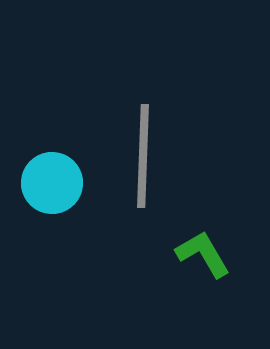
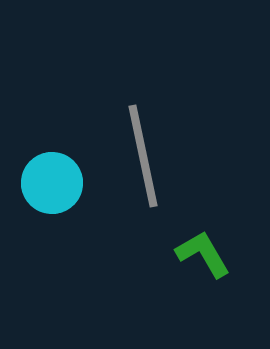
gray line: rotated 14 degrees counterclockwise
